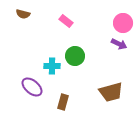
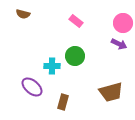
pink rectangle: moved 10 px right
